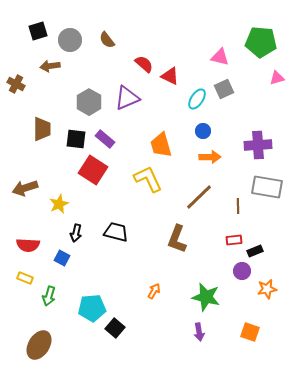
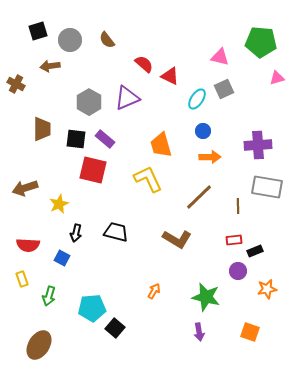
red square at (93, 170): rotated 20 degrees counterclockwise
brown L-shape at (177, 239): rotated 80 degrees counterclockwise
purple circle at (242, 271): moved 4 px left
yellow rectangle at (25, 278): moved 3 px left, 1 px down; rotated 49 degrees clockwise
